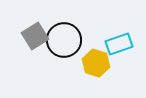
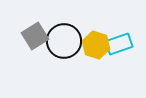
black circle: moved 1 px down
yellow hexagon: moved 18 px up
